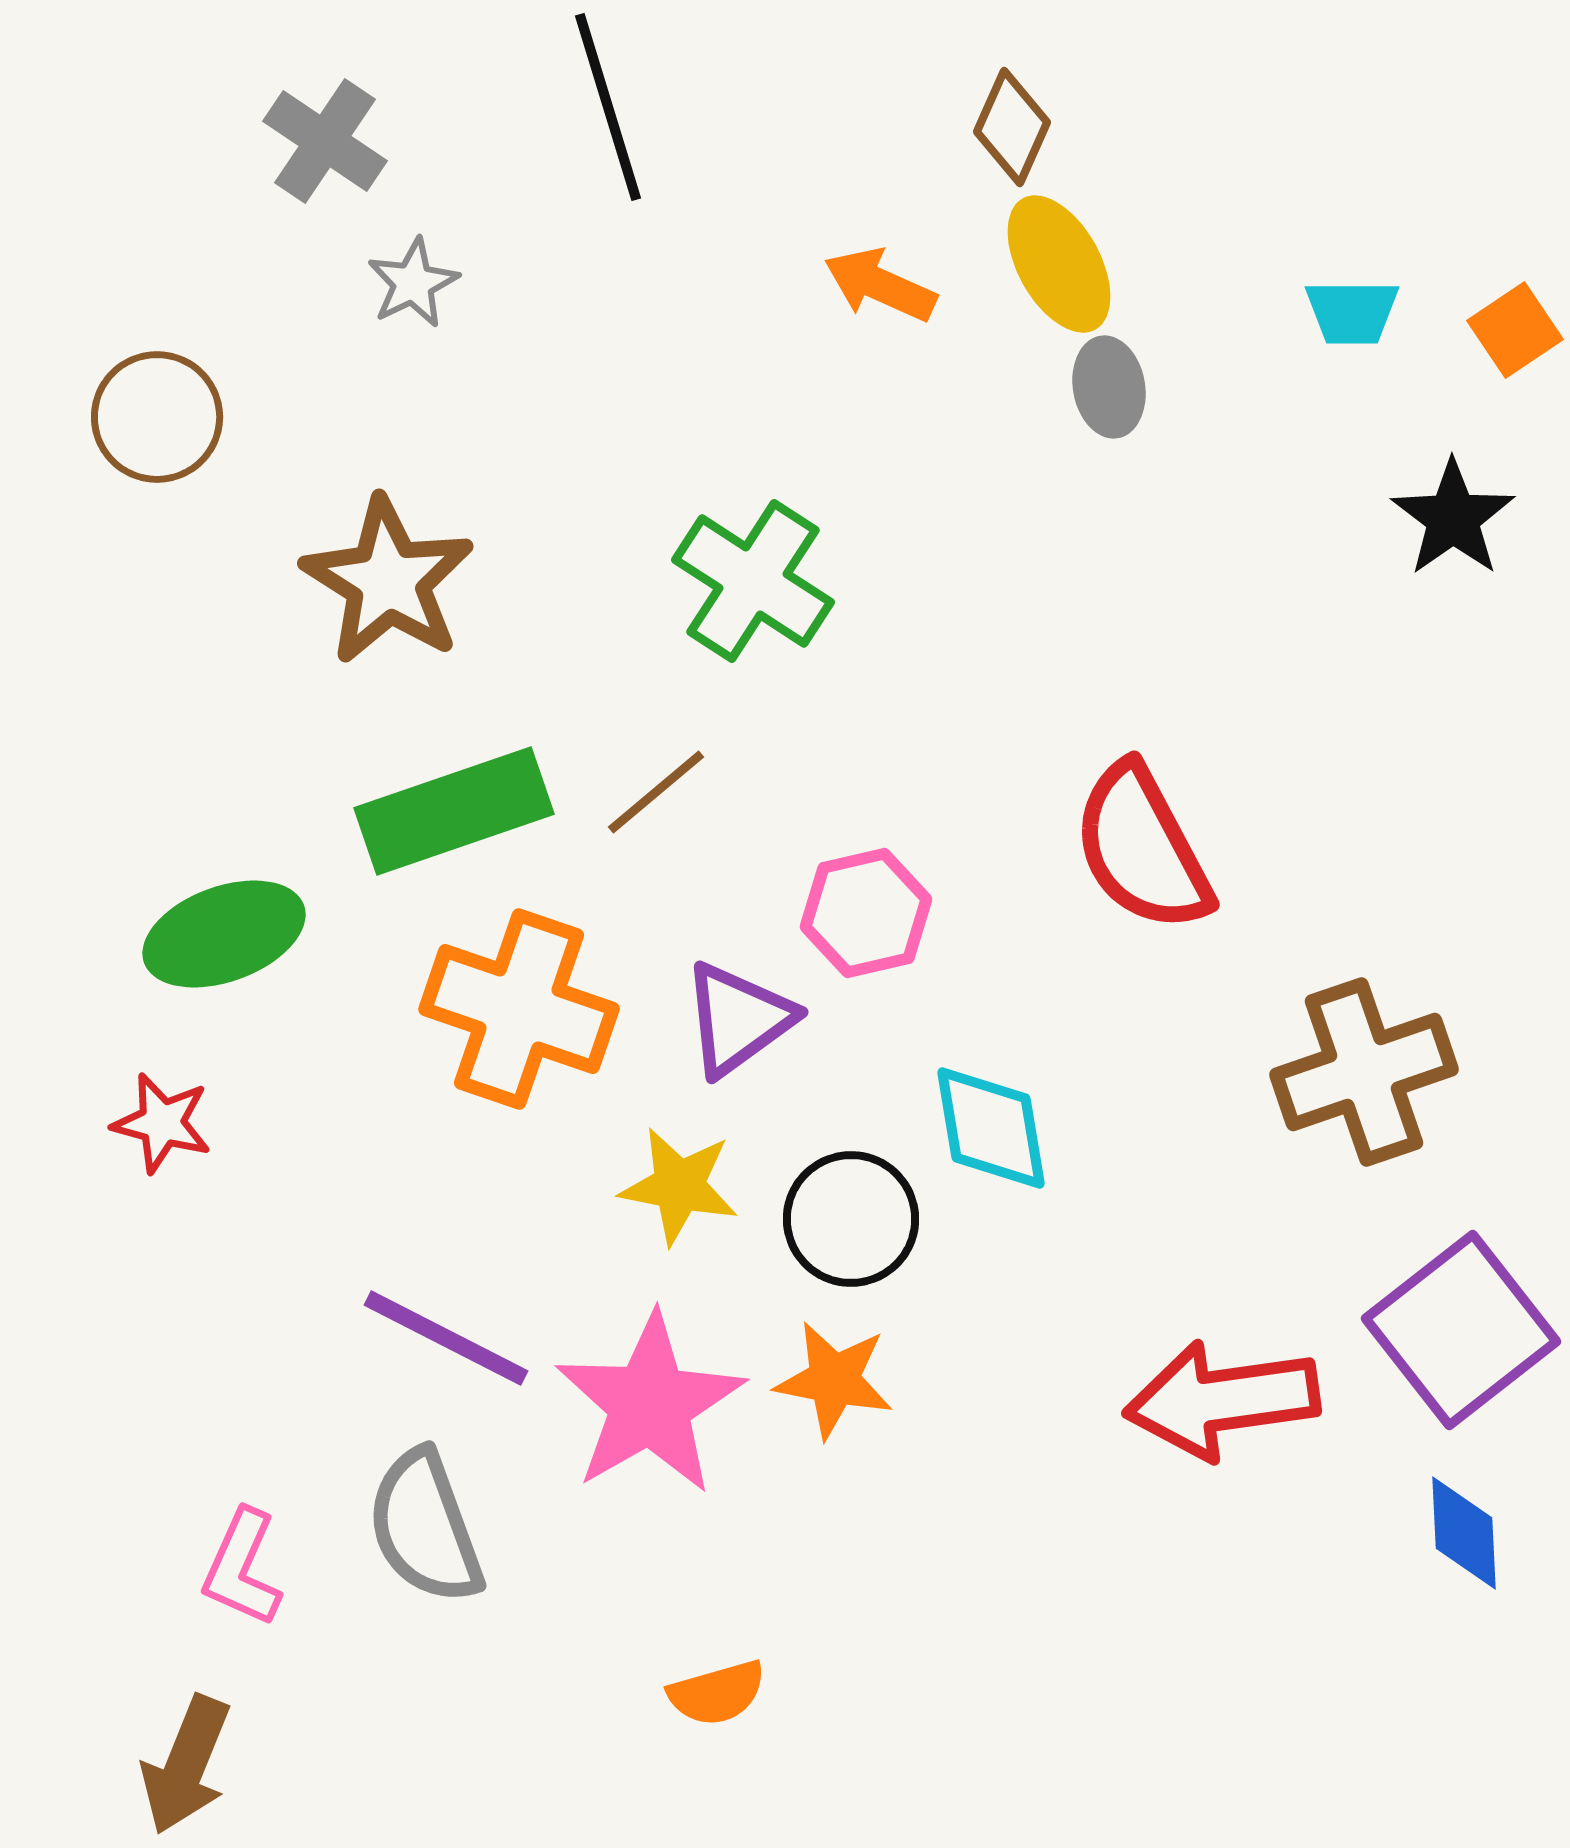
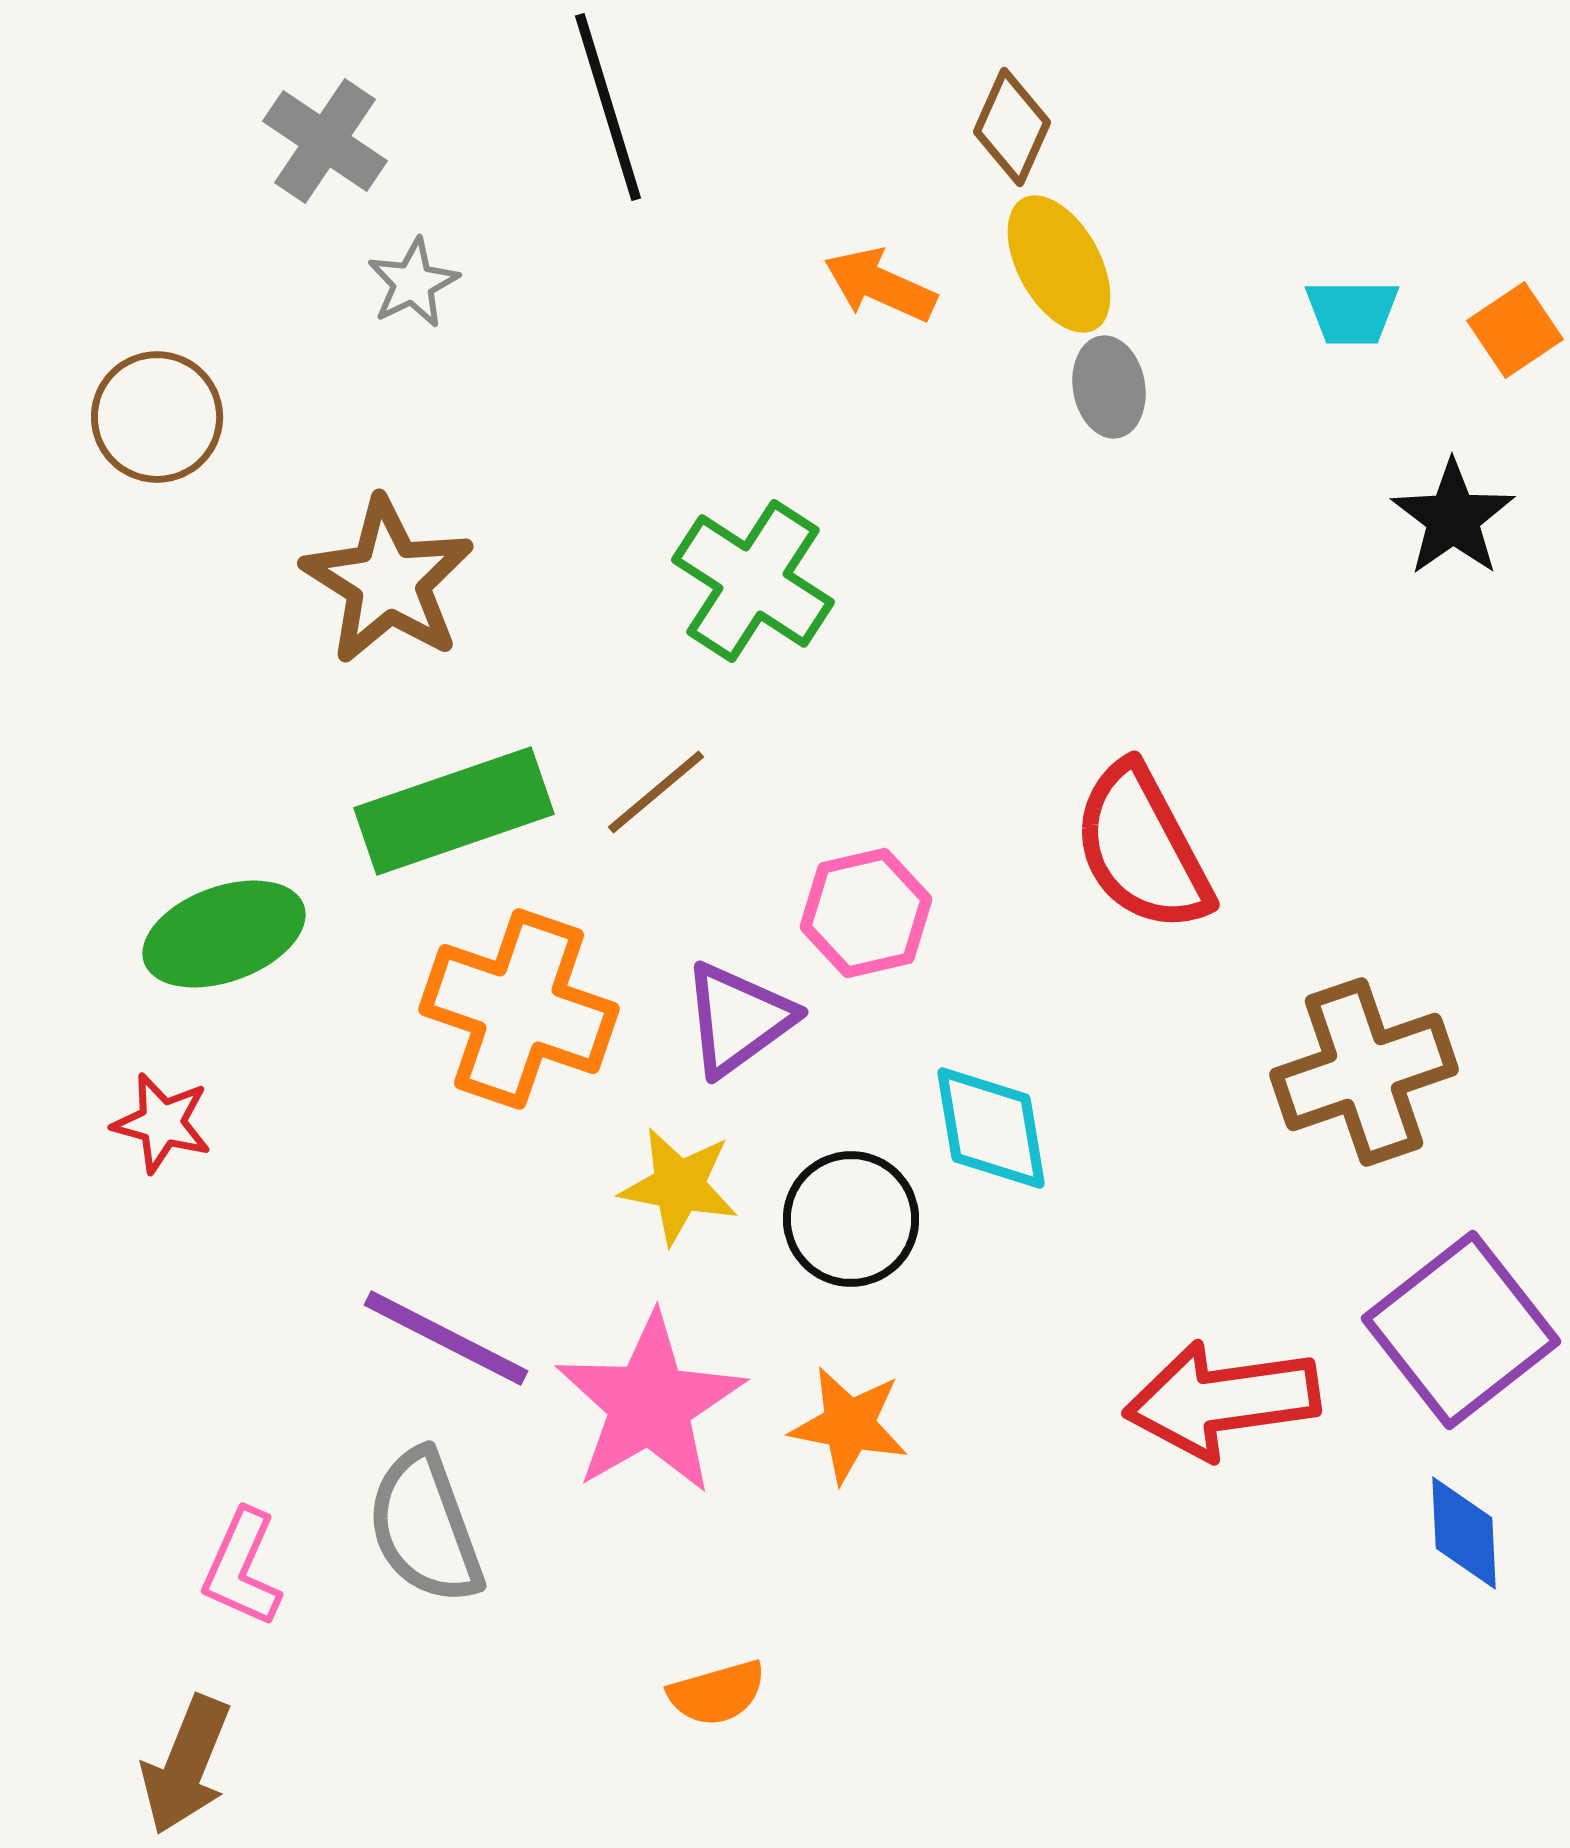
orange star: moved 15 px right, 45 px down
